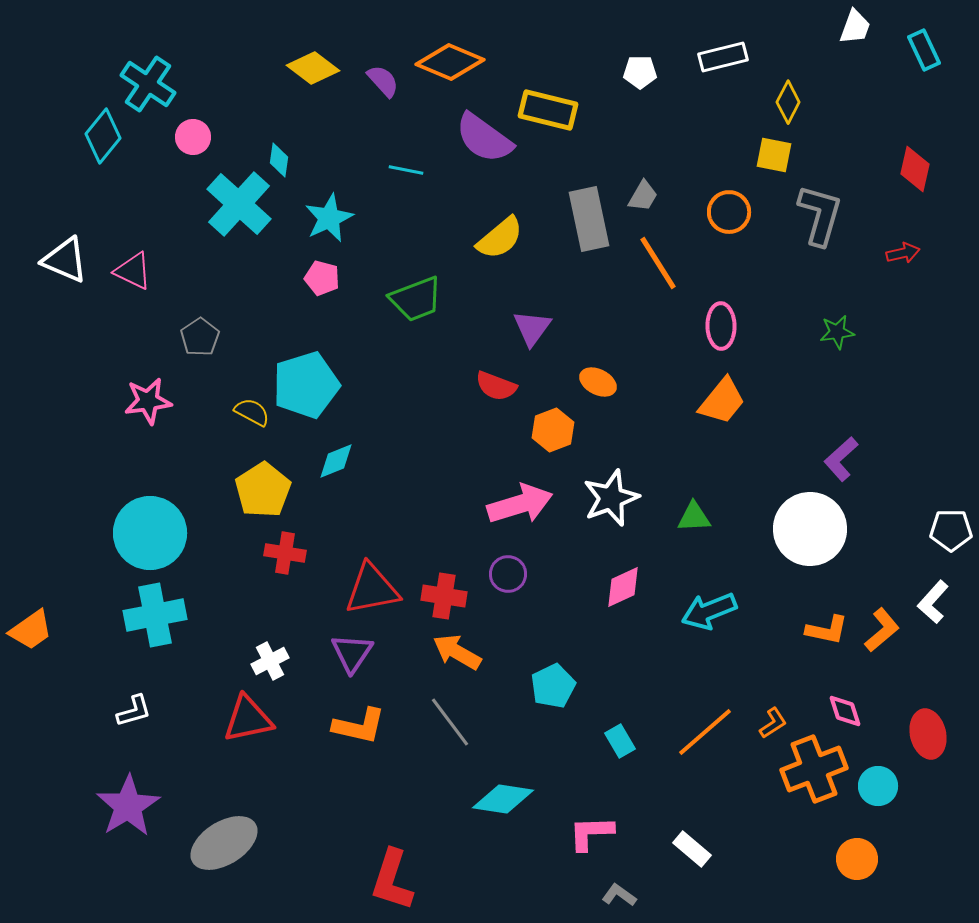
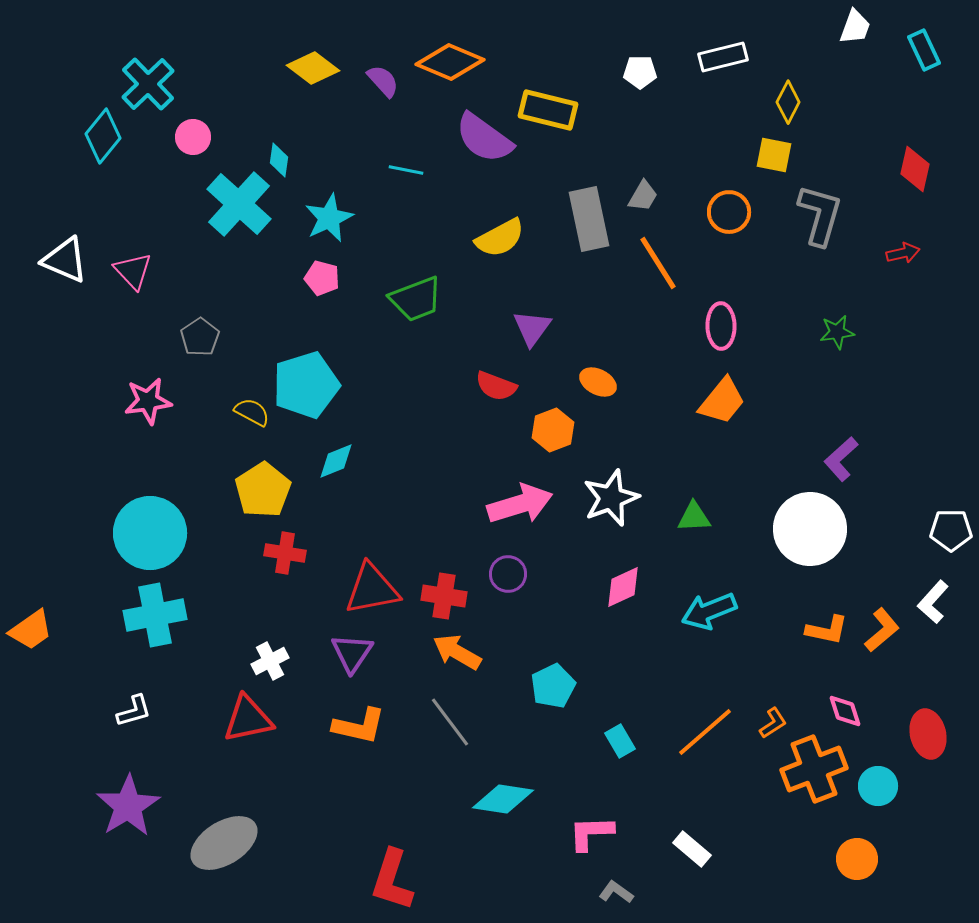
cyan cross at (148, 84): rotated 12 degrees clockwise
yellow semicircle at (500, 238): rotated 12 degrees clockwise
pink triangle at (133, 271): rotated 21 degrees clockwise
gray L-shape at (619, 895): moved 3 px left, 3 px up
